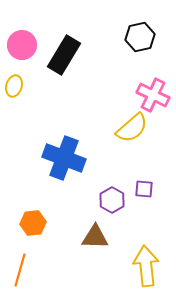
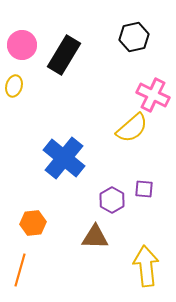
black hexagon: moved 6 px left
blue cross: rotated 18 degrees clockwise
